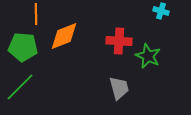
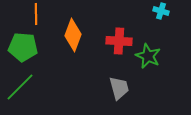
orange diamond: moved 9 px right, 1 px up; rotated 48 degrees counterclockwise
